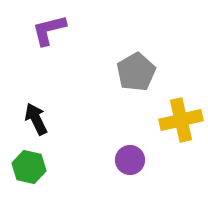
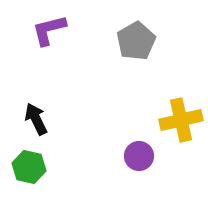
gray pentagon: moved 31 px up
purple circle: moved 9 px right, 4 px up
